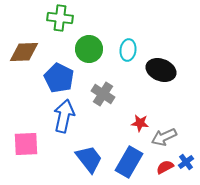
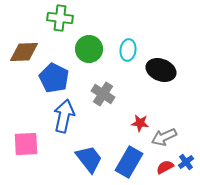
blue pentagon: moved 5 px left
